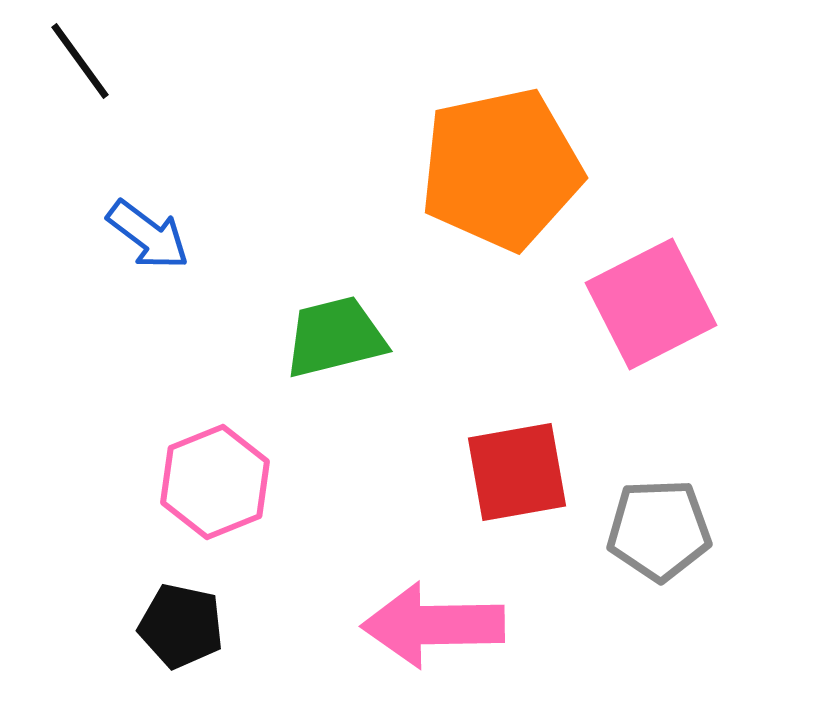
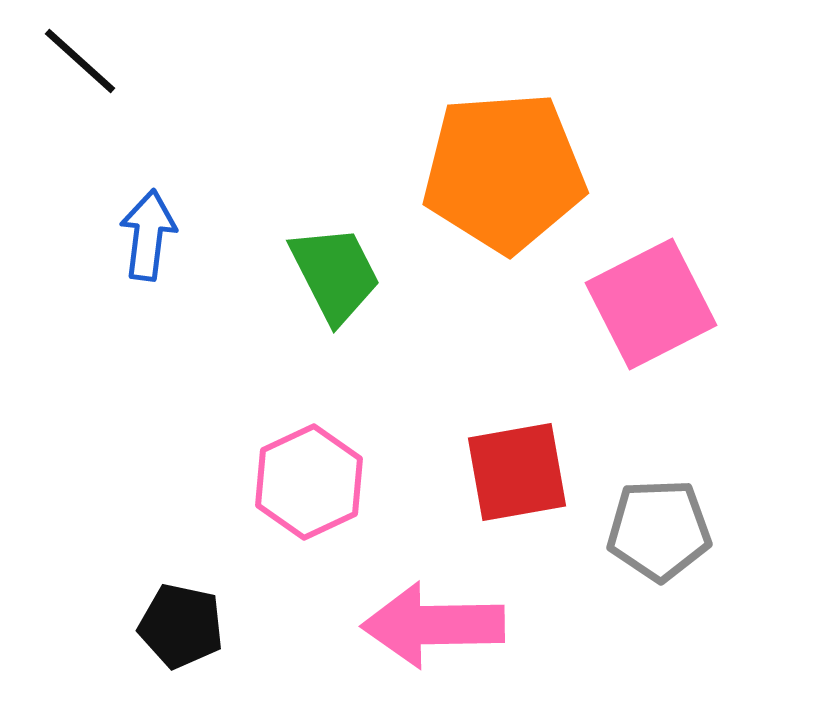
black line: rotated 12 degrees counterclockwise
orange pentagon: moved 3 px right, 3 px down; rotated 8 degrees clockwise
blue arrow: rotated 120 degrees counterclockwise
green trapezoid: moved 63 px up; rotated 77 degrees clockwise
pink hexagon: moved 94 px right; rotated 3 degrees counterclockwise
